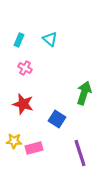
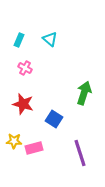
blue square: moved 3 px left
